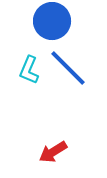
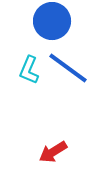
blue line: rotated 9 degrees counterclockwise
